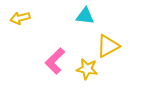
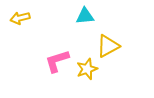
cyan triangle: rotated 12 degrees counterclockwise
pink L-shape: moved 2 px right; rotated 28 degrees clockwise
yellow star: rotated 30 degrees counterclockwise
